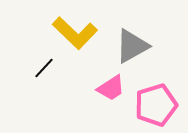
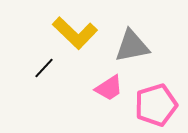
gray triangle: rotated 18 degrees clockwise
pink trapezoid: moved 2 px left
